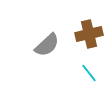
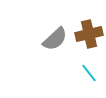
gray semicircle: moved 8 px right, 6 px up
